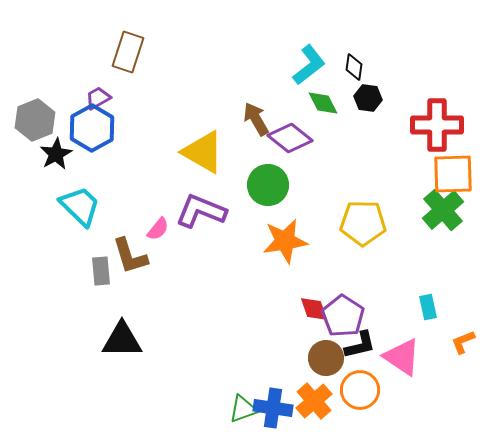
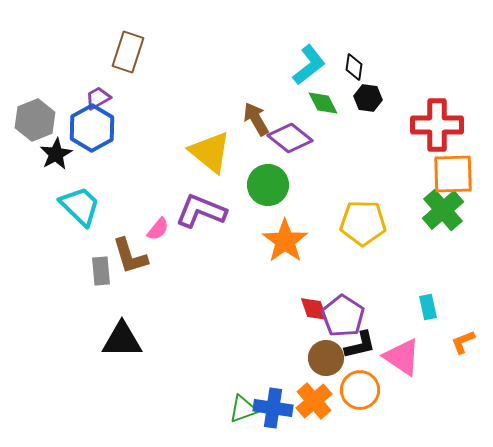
yellow triangle: moved 7 px right; rotated 9 degrees clockwise
orange star: rotated 27 degrees counterclockwise
